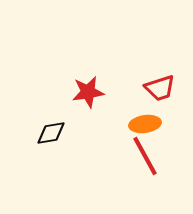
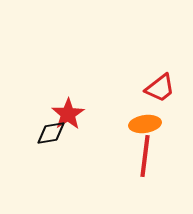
red trapezoid: rotated 20 degrees counterclockwise
red star: moved 20 px left, 22 px down; rotated 24 degrees counterclockwise
red line: rotated 36 degrees clockwise
